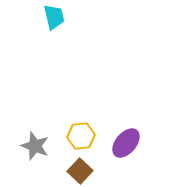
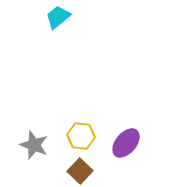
cyan trapezoid: moved 4 px right; rotated 116 degrees counterclockwise
yellow hexagon: rotated 12 degrees clockwise
gray star: moved 1 px left, 1 px up
